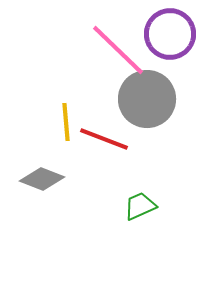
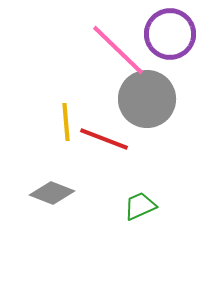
gray diamond: moved 10 px right, 14 px down
